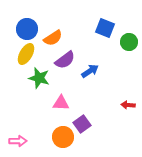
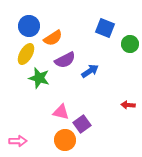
blue circle: moved 2 px right, 3 px up
green circle: moved 1 px right, 2 px down
purple semicircle: rotated 10 degrees clockwise
pink triangle: moved 9 px down; rotated 12 degrees clockwise
orange circle: moved 2 px right, 3 px down
